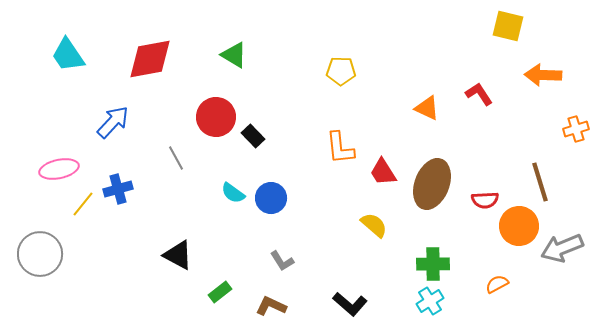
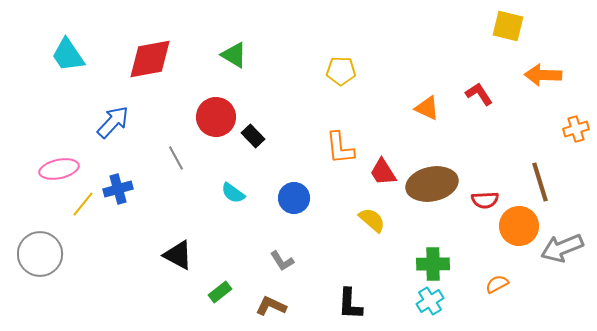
brown ellipse: rotated 57 degrees clockwise
blue circle: moved 23 px right
yellow semicircle: moved 2 px left, 5 px up
black L-shape: rotated 52 degrees clockwise
